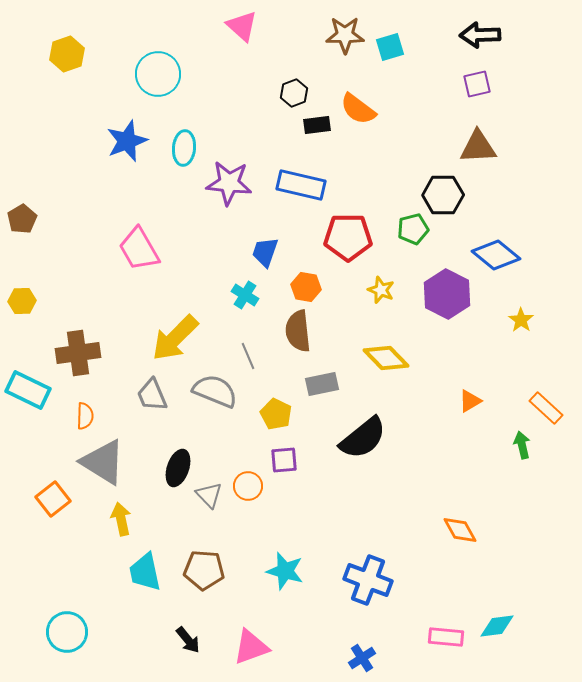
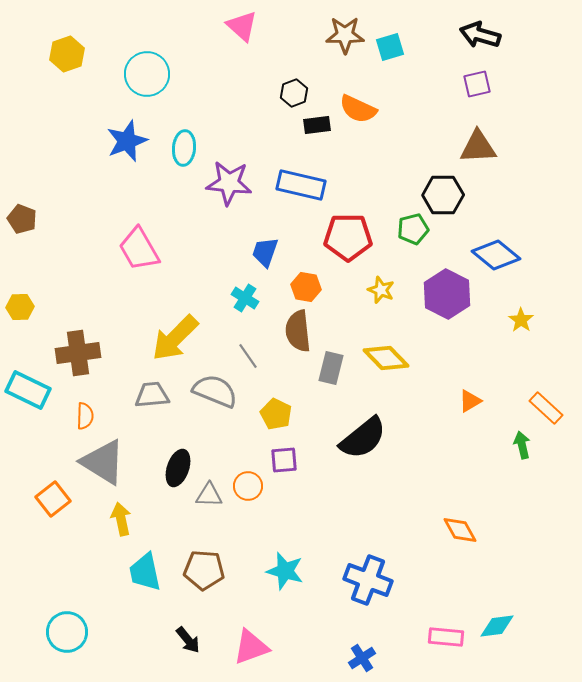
black arrow at (480, 35): rotated 18 degrees clockwise
cyan circle at (158, 74): moved 11 px left
orange semicircle at (358, 109): rotated 12 degrees counterclockwise
brown pentagon at (22, 219): rotated 20 degrees counterclockwise
cyan cross at (245, 295): moved 3 px down
yellow hexagon at (22, 301): moved 2 px left, 6 px down
gray line at (248, 356): rotated 12 degrees counterclockwise
gray rectangle at (322, 384): moved 9 px right, 16 px up; rotated 64 degrees counterclockwise
gray trapezoid at (152, 395): rotated 108 degrees clockwise
gray triangle at (209, 495): rotated 44 degrees counterclockwise
